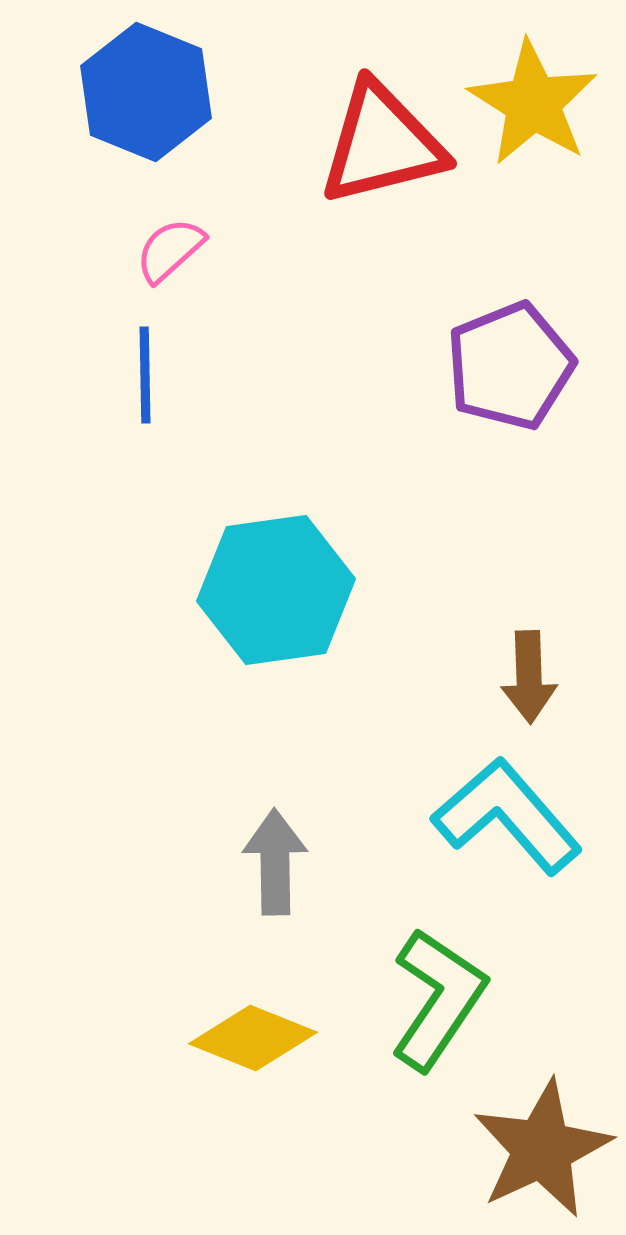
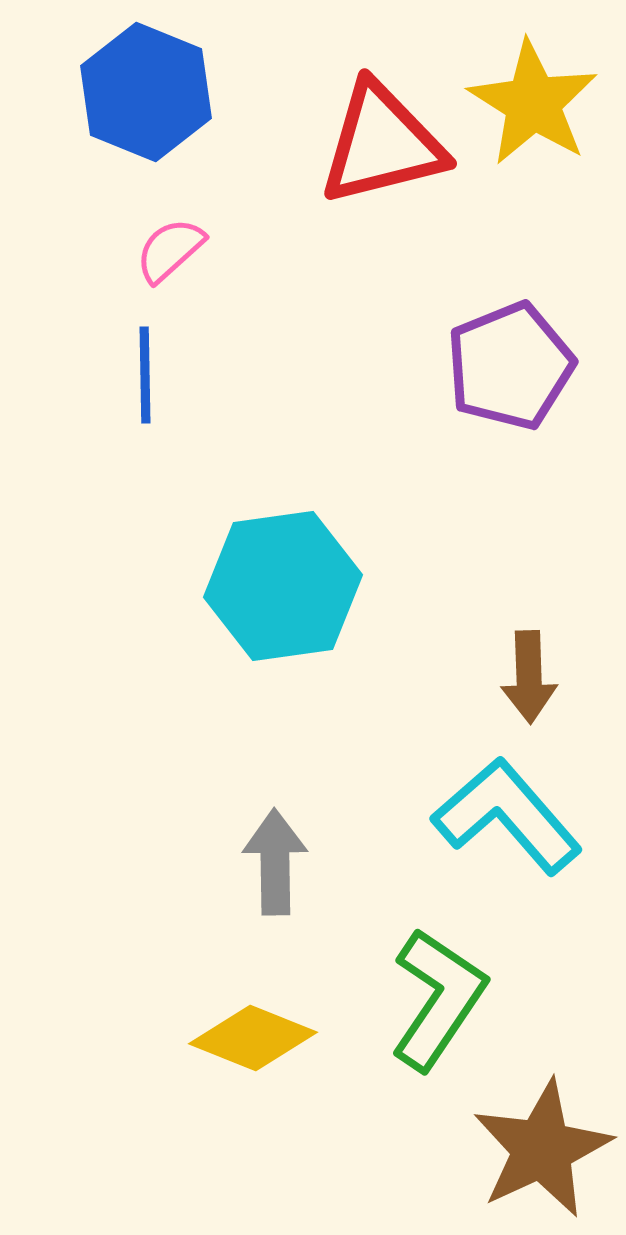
cyan hexagon: moved 7 px right, 4 px up
